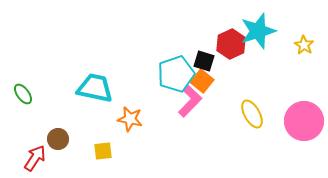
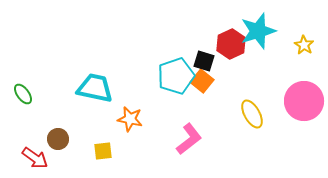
cyan pentagon: moved 2 px down
pink L-shape: moved 1 px left, 38 px down; rotated 8 degrees clockwise
pink circle: moved 20 px up
red arrow: rotated 92 degrees clockwise
